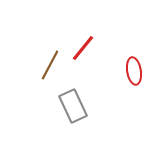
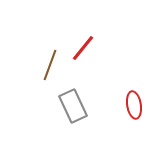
brown line: rotated 8 degrees counterclockwise
red ellipse: moved 34 px down
